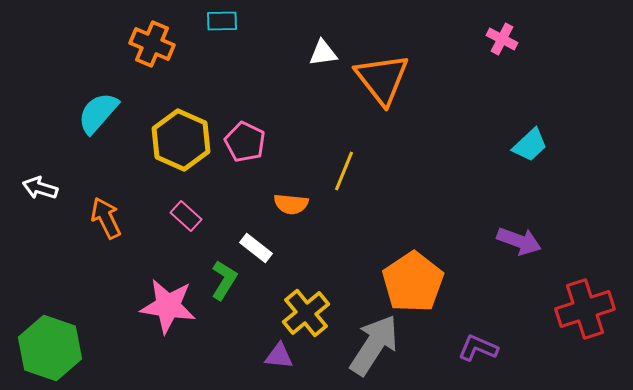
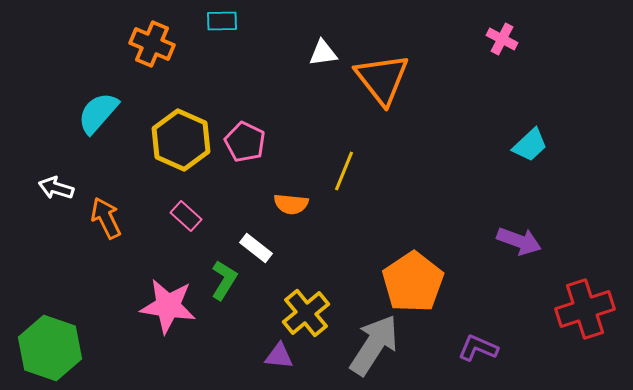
white arrow: moved 16 px right
